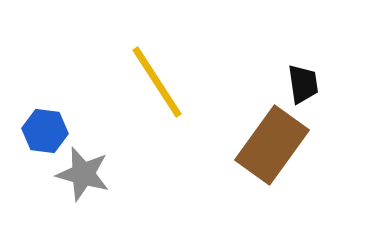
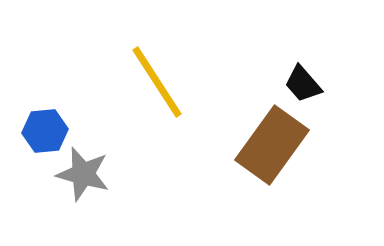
black trapezoid: rotated 147 degrees clockwise
blue hexagon: rotated 12 degrees counterclockwise
